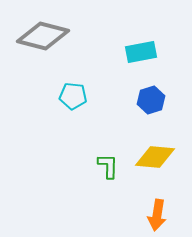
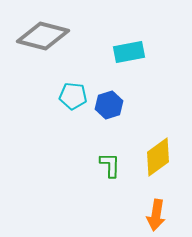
cyan rectangle: moved 12 px left
blue hexagon: moved 42 px left, 5 px down
yellow diamond: moved 3 px right; rotated 42 degrees counterclockwise
green L-shape: moved 2 px right, 1 px up
orange arrow: moved 1 px left
